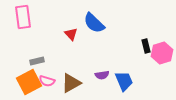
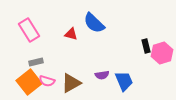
pink rectangle: moved 6 px right, 13 px down; rotated 25 degrees counterclockwise
red triangle: rotated 32 degrees counterclockwise
gray rectangle: moved 1 px left, 1 px down
orange square: rotated 10 degrees counterclockwise
